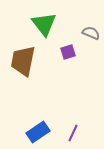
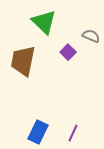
green triangle: moved 2 px up; rotated 8 degrees counterclockwise
gray semicircle: moved 3 px down
purple square: rotated 28 degrees counterclockwise
blue rectangle: rotated 30 degrees counterclockwise
